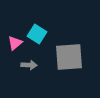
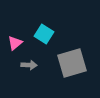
cyan square: moved 7 px right
gray square: moved 3 px right, 6 px down; rotated 12 degrees counterclockwise
